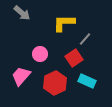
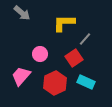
cyan rectangle: moved 1 px left, 1 px down
